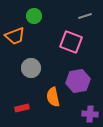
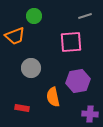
pink square: rotated 25 degrees counterclockwise
red rectangle: rotated 24 degrees clockwise
